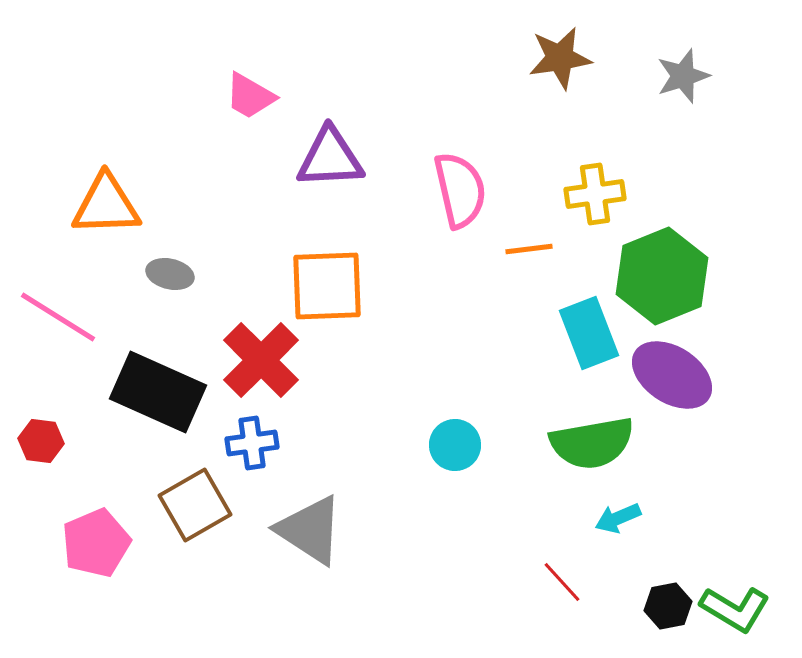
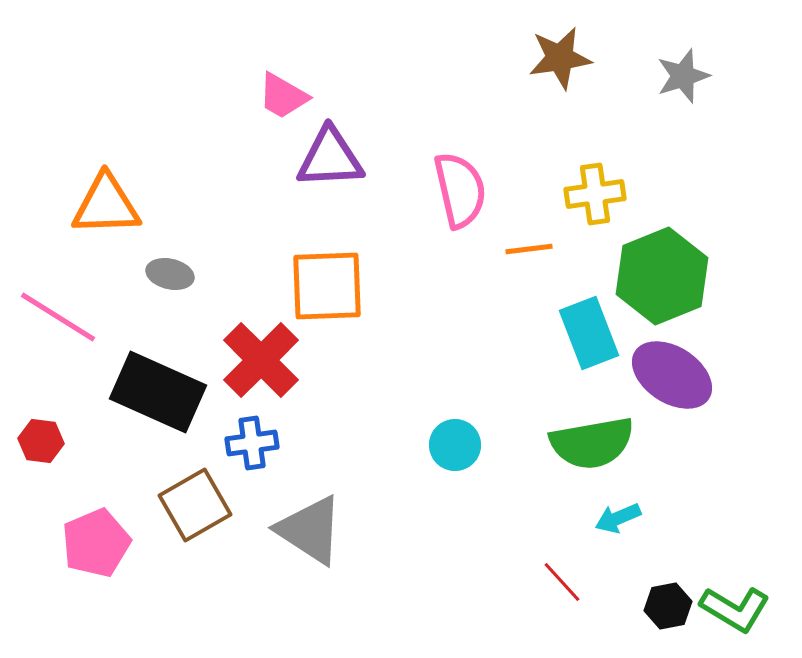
pink trapezoid: moved 33 px right
